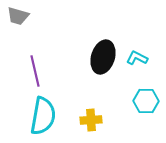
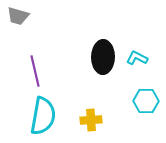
black ellipse: rotated 16 degrees counterclockwise
